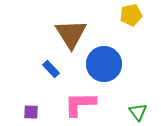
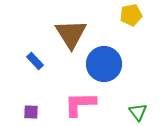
blue rectangle: moved 16 px left, 8 px up
